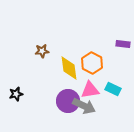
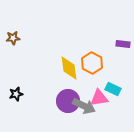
brown star: moved 29 px left, 13 px up
pink triangle: moved 9 px right, 8 px down
